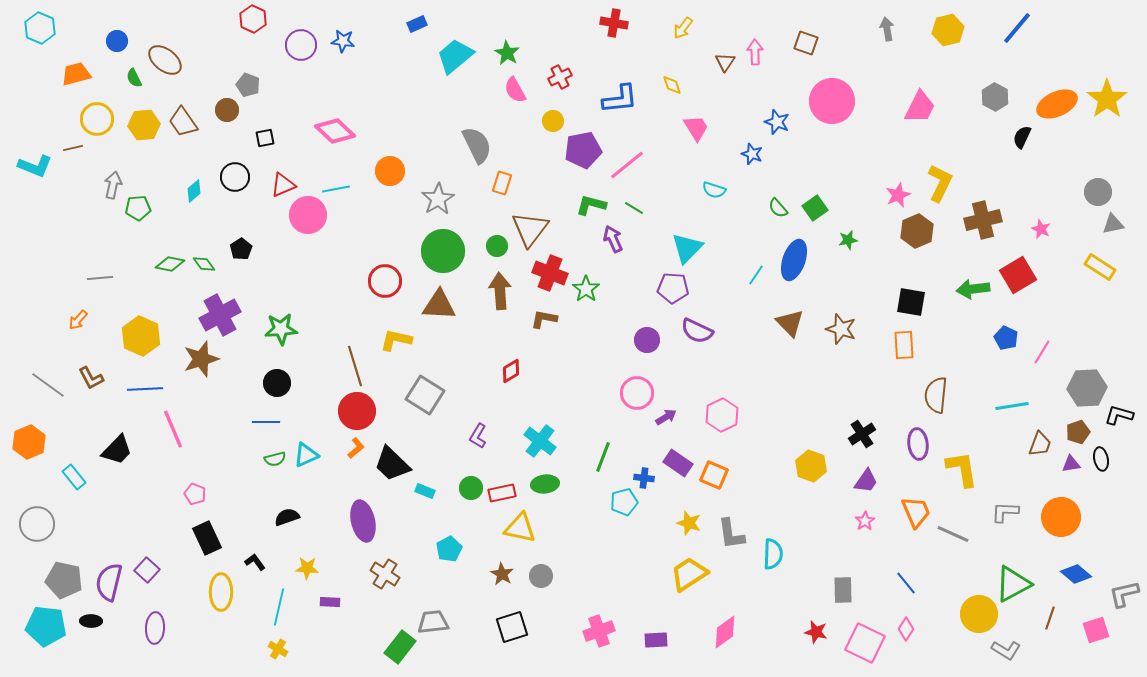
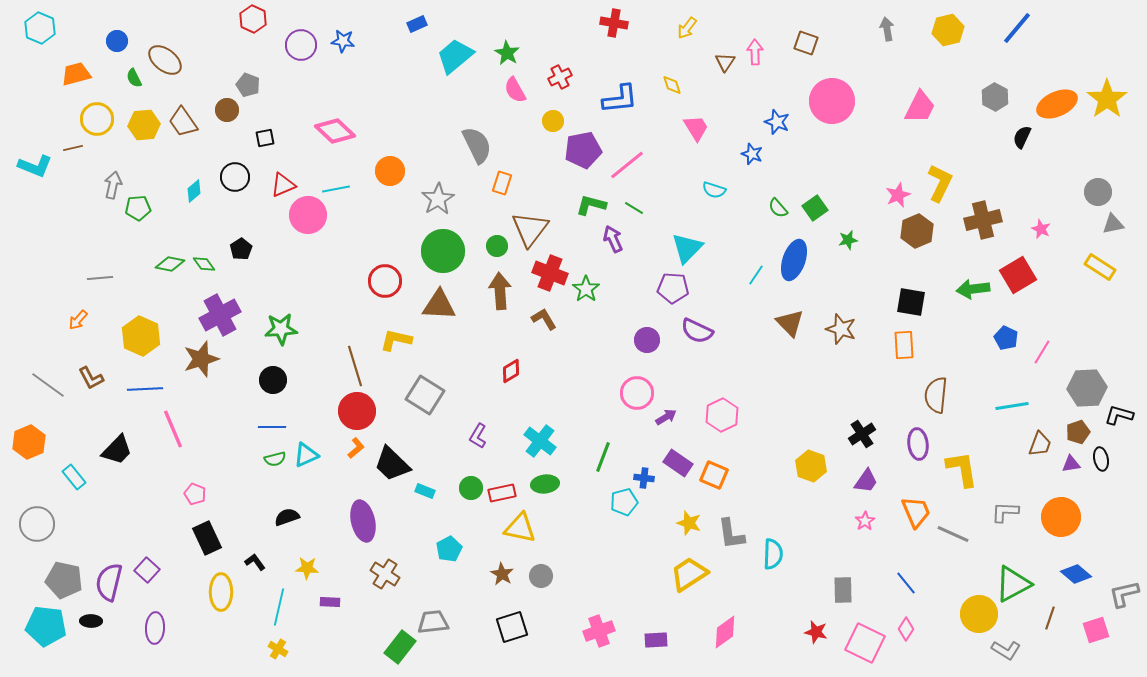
yellow arrow at (683, 28): moved 4 px right
brown L-shape at (544, 319): rotated 48 degrees clockwise
black circle at (277, 383): moved 4 px left, 3 px up
blue line at (266, 422): moved 6 px right, 5 px down
